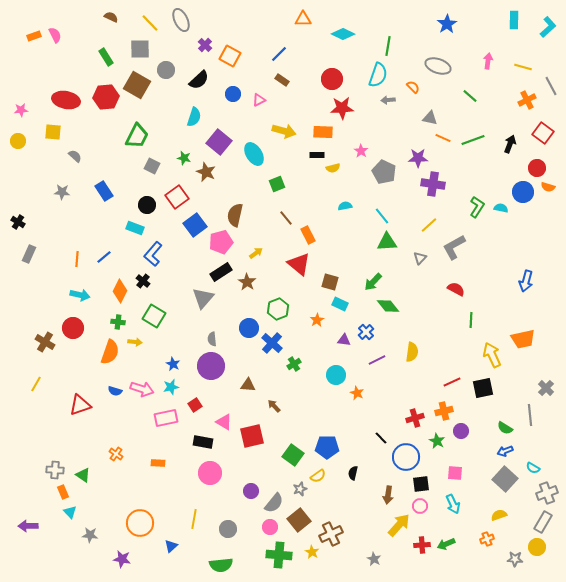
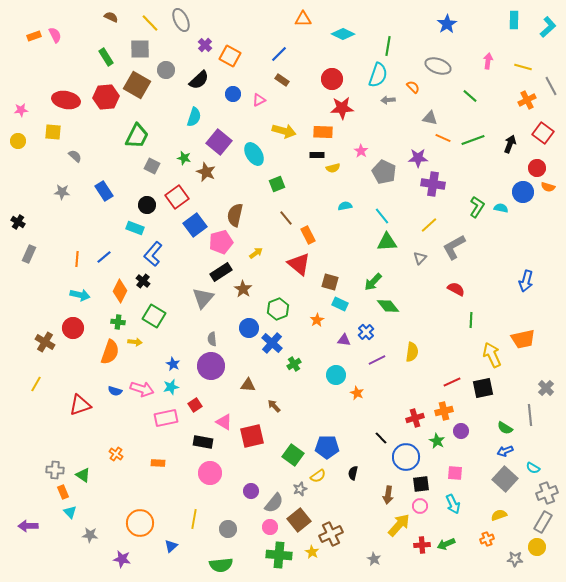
brown star at (247, 282): moved 4 px left, 7 px down
